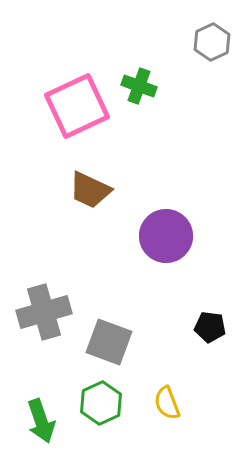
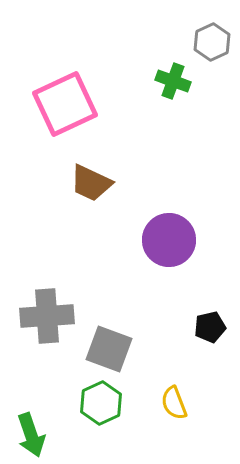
green cross: moved 34 px right, 5 px up
pink square: moved 12 px left, 2 px up
brown trapezoid: moved 1 px right, 7 px up
purple circle: moved 3 px right, 4 px down
gray cross: moved 3 px right, 4 px down; rotated 12 degrees clockwise
black pentagon: rotated 20 degrees counterclockwise
gray square: moved 7 px down
yellow semicircle: moved 7 px right
green arrow: moved 10 px left, 14 px down
